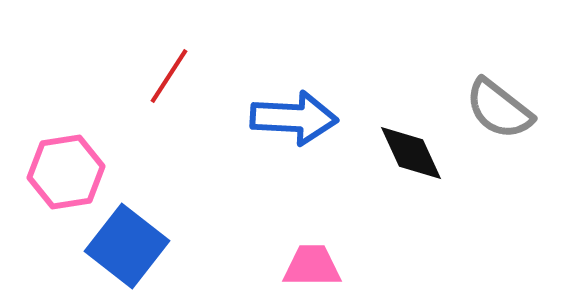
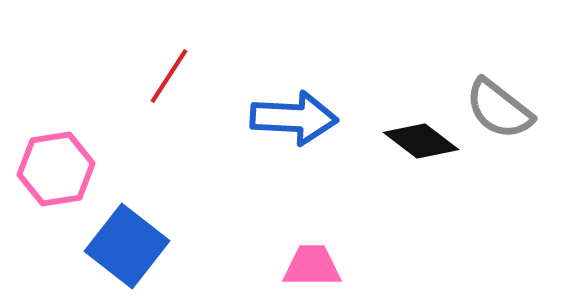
black diamond: moved 10 px right, 12 px up; rotated 28 degrees counterclockwise
pink hexagon: moved 10 px left, 3 px up
